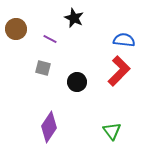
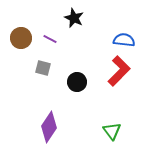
brown circle: moved 5 px right, 9 px down
